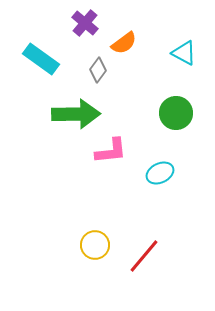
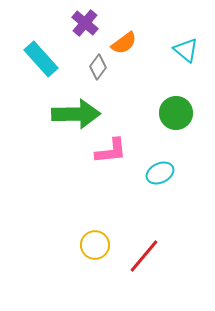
cyan triangle: moved 2 px right, 3 px up; rotated 12 degrees clockwise
cyan rectangle: rotated 12 degrees clockwise
gray diamond: moved 3 px up
